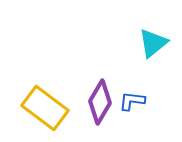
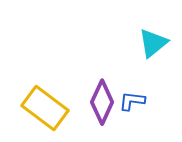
purple diamond: moved 2 px right; rotated 6 degrees counterclockwise
